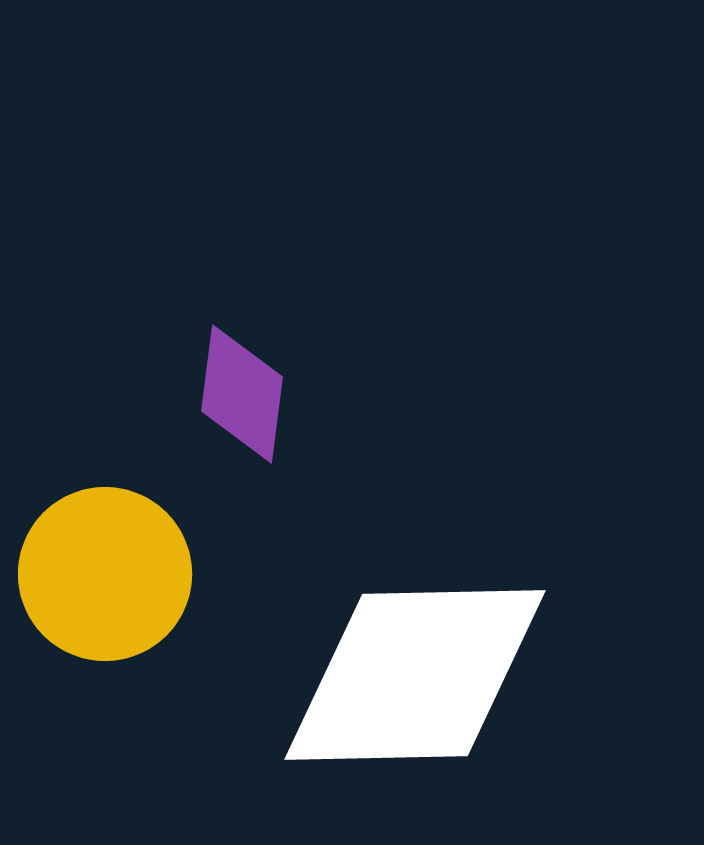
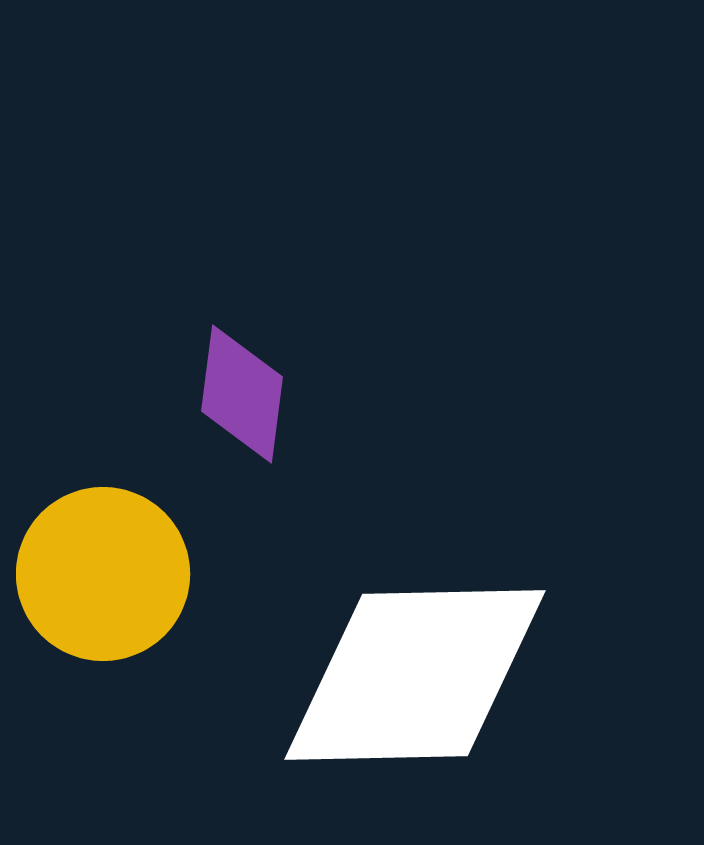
yellow circle: moved 2 px left
